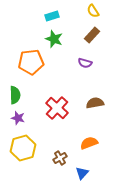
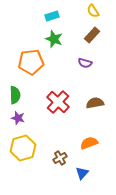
red cross: moved 1 px right, 6 px up
